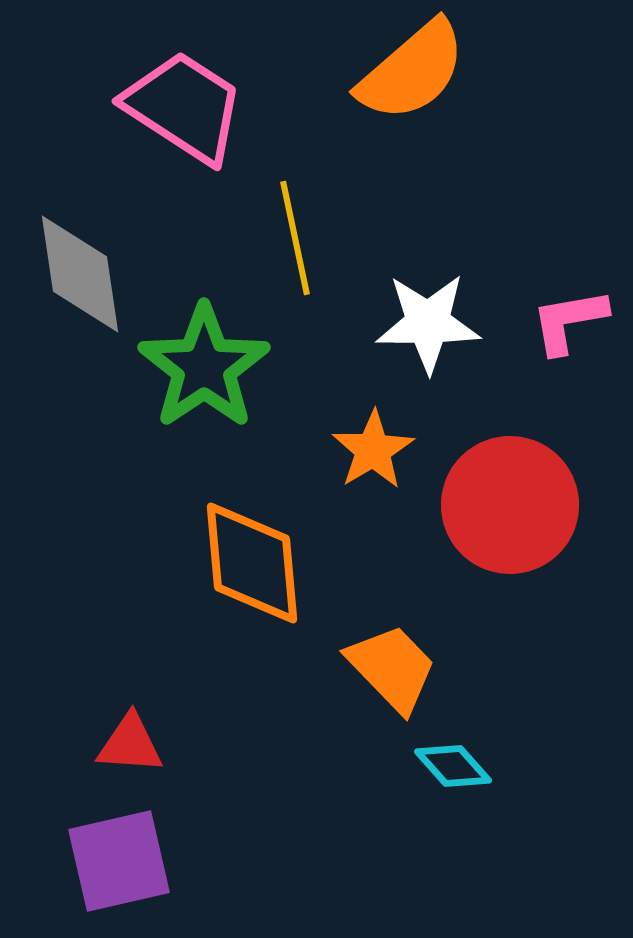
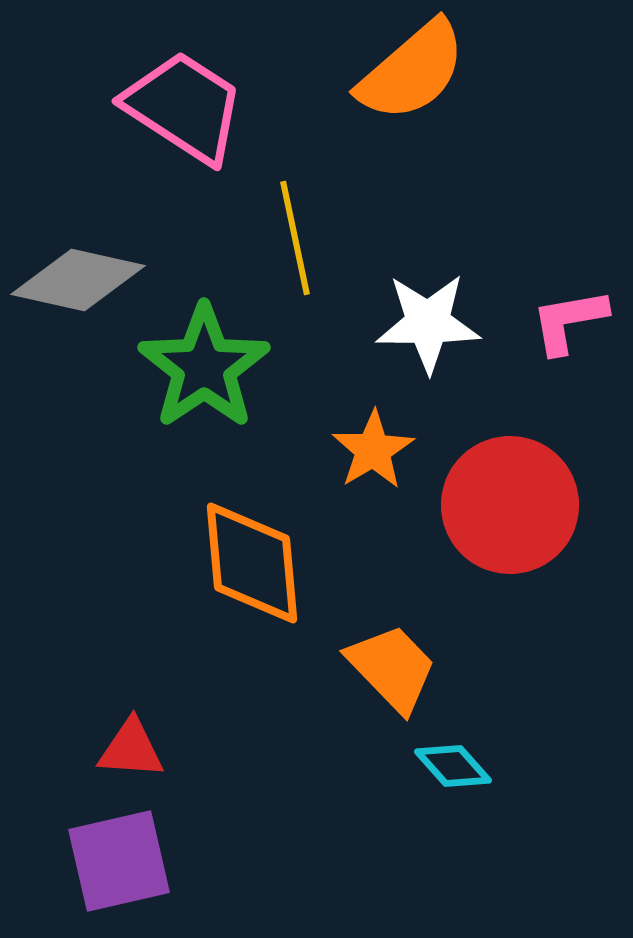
gray diamond: moved 2 px left, 6 px down; rotated 69 degrees counterclockwise
red triangle: moved 1 px right, 5 px down
